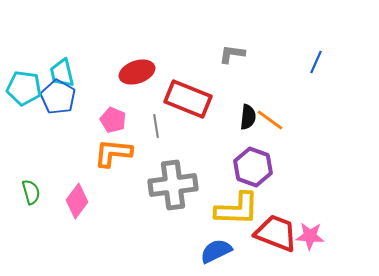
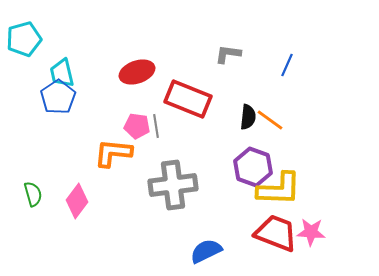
gray L-shape: moved 4 px left
blue line: moved 29 px left, 3 px down
cyan pentagon: moved 49 px up; rotated 24 degrees counterclockwise
blue pentagon: rotated 8 degrees clockwise
pink pentagon: moved 24 px right, 6 px down; rotated 15 degrees counterclockwise
green semicircle: moved 2 px right, 2 px down
yellow L-shape: moved 42 px right, 20 px up
pink star: moved 1 px right, 4 px up
blue semicircle: moved 10 px left
